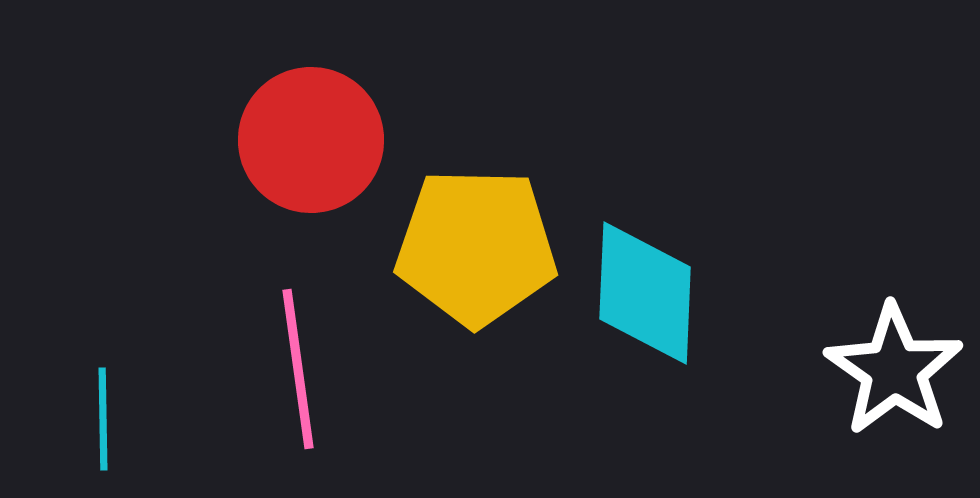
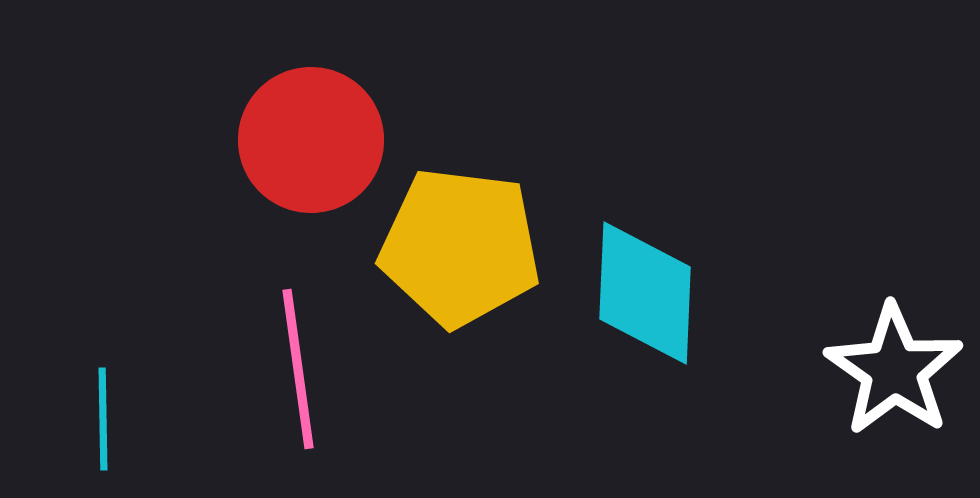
yellow pentagon: moved 16 px left; rotated 6 degrees clockwise
